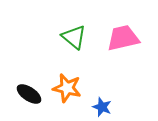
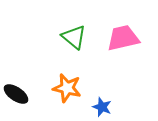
black ellipse: moved 13 px left
